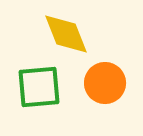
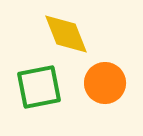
green square: rotated 6 degrees counterclockwise
